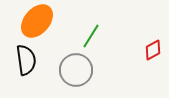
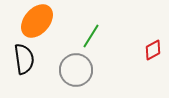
black semicircle: moved 2 px left, 1 px up
